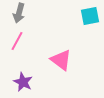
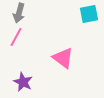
cyan square: moved 1 px left, 2 px up
pink line: moved 1 px left, 4 px up
pink triangle: moved 2 px right, 2 px up
